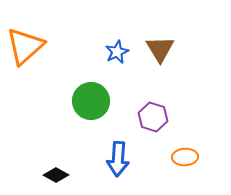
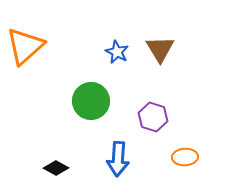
blue star: rotated 20 degrees counterclockwise
black diamond: moved 7 px up
